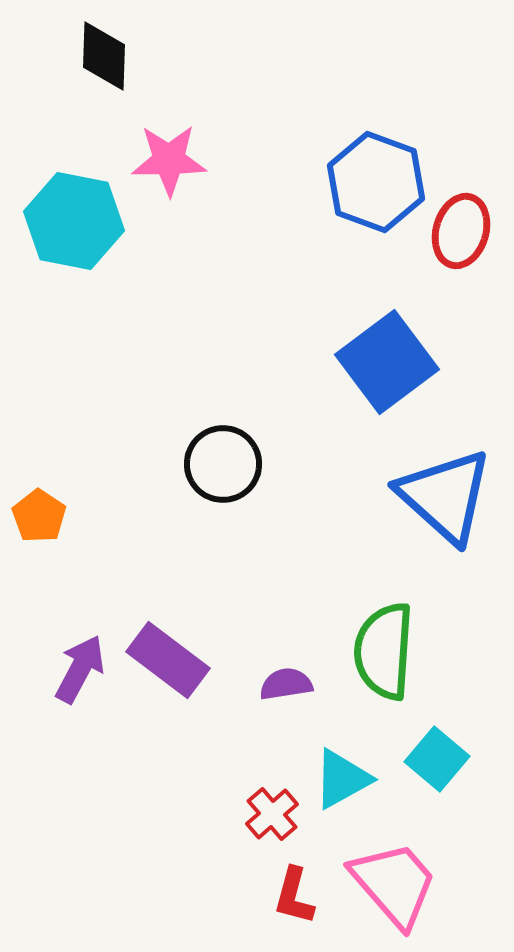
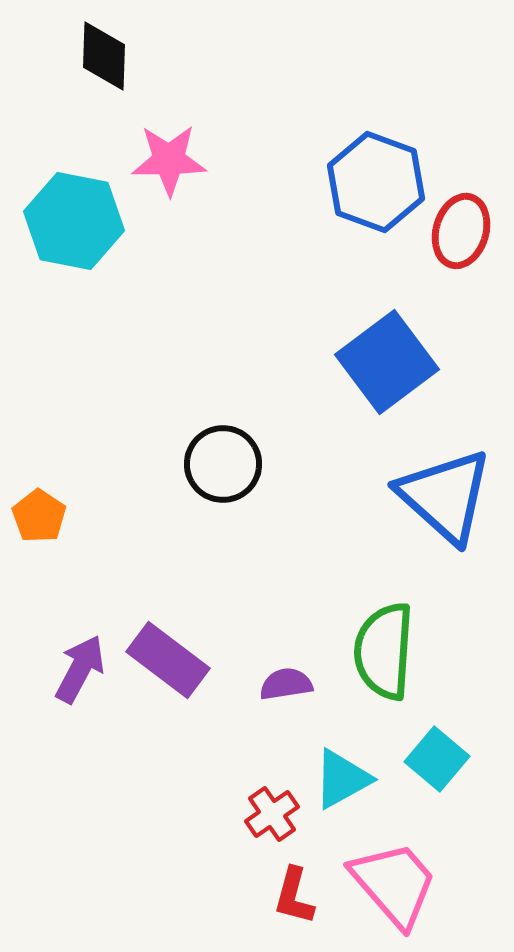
red cross: rotated 6 degrees clockwise
